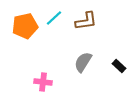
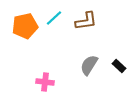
gray semicircle: moved 6 px right, 3 px down
pink cross: moved 2 px right
